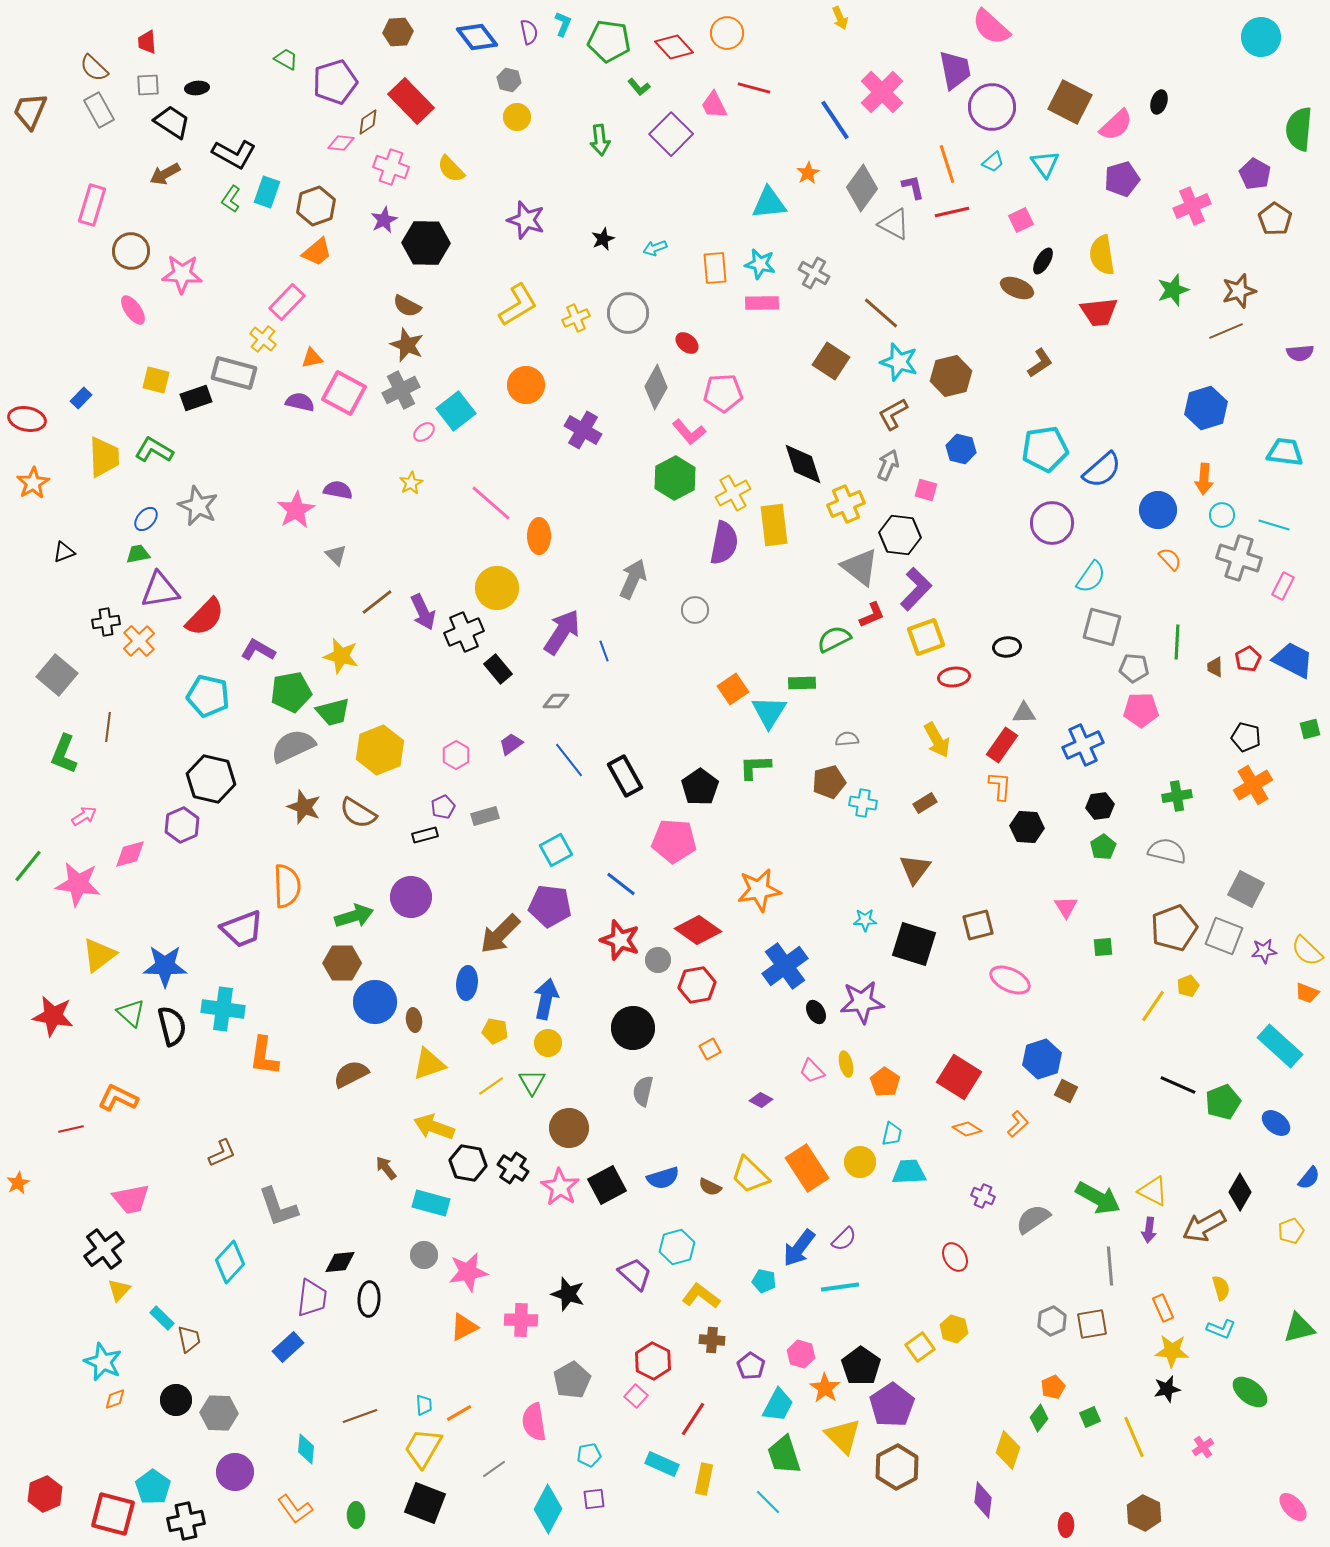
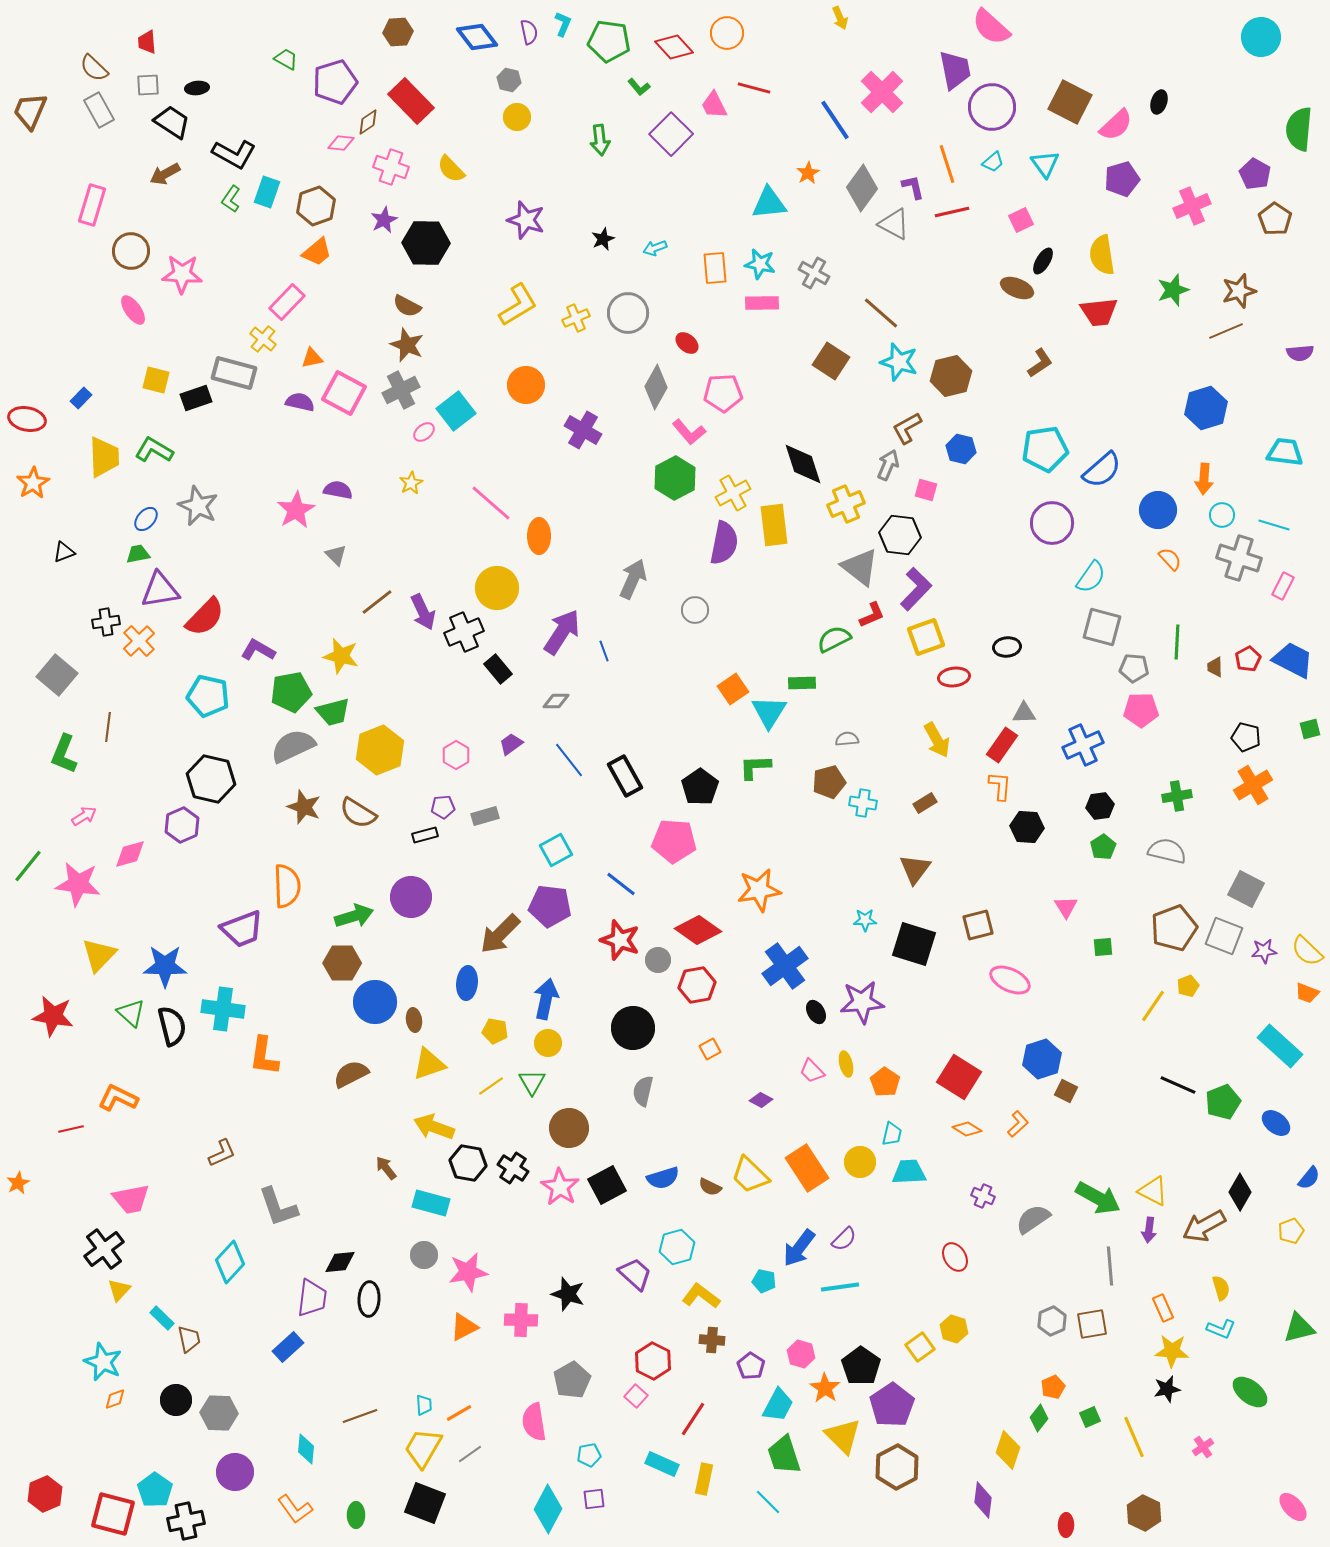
brown L-shape at (893, 414): moved 14 px right, 14 px down
purple pentagon at (443, 807): rotated 20 degrees clockwise
yellow triangle at (99, 955): rotated 9 degrees counterclockwise
gray line at (494, 1469): moved 24 px left, 15 px up
cyan pentagon at (153, 1487): moved 2 px right, 3 px down
